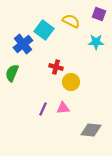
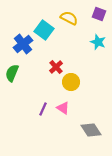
yellow semicircle: moved 2 px left, 3 px up
cyan star: moved 2 px right; rotated 21 degrees clockwise
red cross: rotated 32 degrees clockwise
pink triangle: rotated 40 degrees clockwise
gray diamond: rotated 50 degrees clockwise
